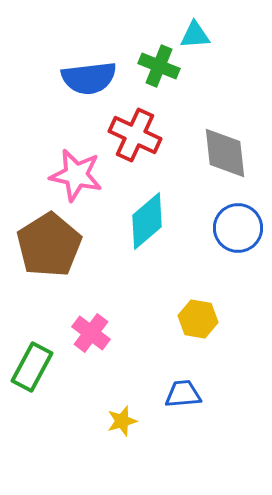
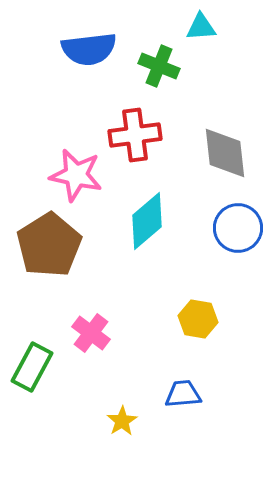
cyan triangle: moved 6 px right, 8 px up
blue semicircle: moved 29 px up
red cross: rotated 33 degrees counterclockwise
yellow star: rotated 16 degrees counterclockwise
